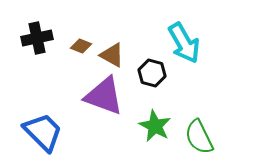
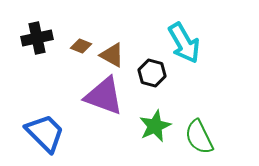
green star: rotated 20 degrees clockwise
blue trapezoid: moved 2 px right, 1 px down
